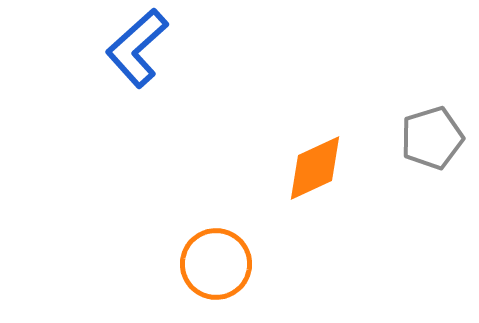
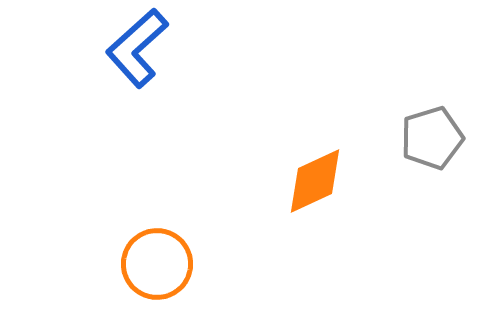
orange diamond: moved 13 px down
orange circle: moved 59 px left
